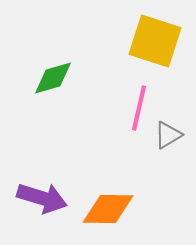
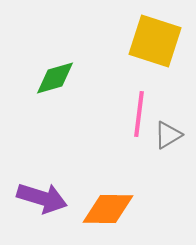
green diamond: moved 2 px right
pink line: moved 6 px down; rotated 6 degrees counterclockwise
